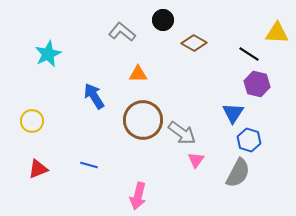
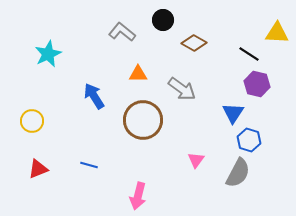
gray arrow: moved 44 px up
